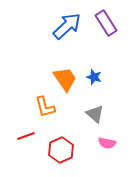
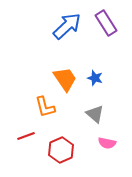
blue star: moved 1 px right, 1 px down
